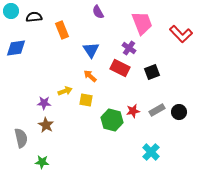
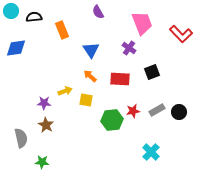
red rectangle: moved 11 px down; rotated 24 degrees counterclockwise
green hexagon: rotated 20 degrees counterclockwise
